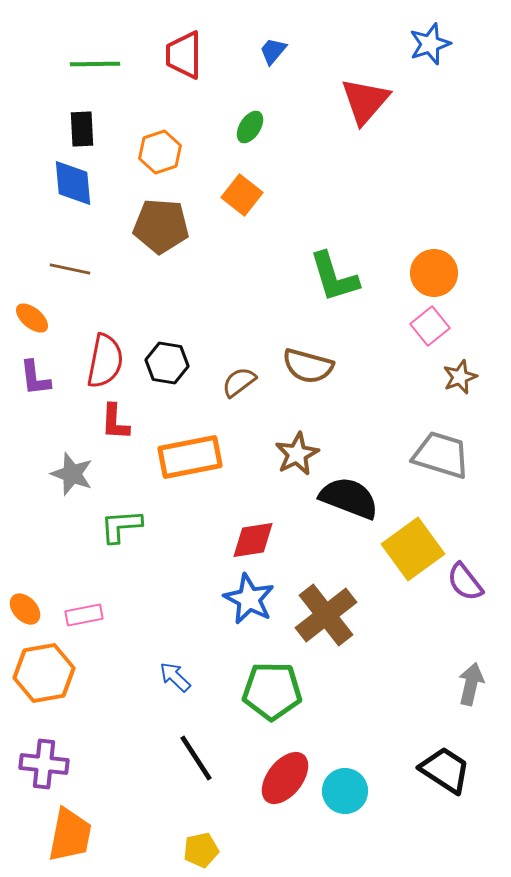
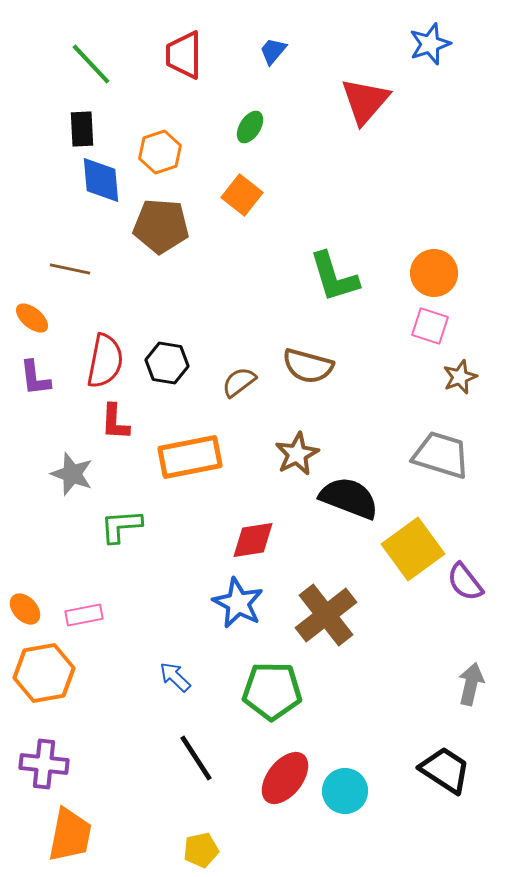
green line at (95, 64): moved 4 px left; rotated 48 degrees clockwise
blue diamond at (73, 183): moved 28 px right, 3 px up
pink square at (430, 326): rotated 33 degrees counterclockwise
blue star at (249, 599): moved 11 px left, 4 px down
